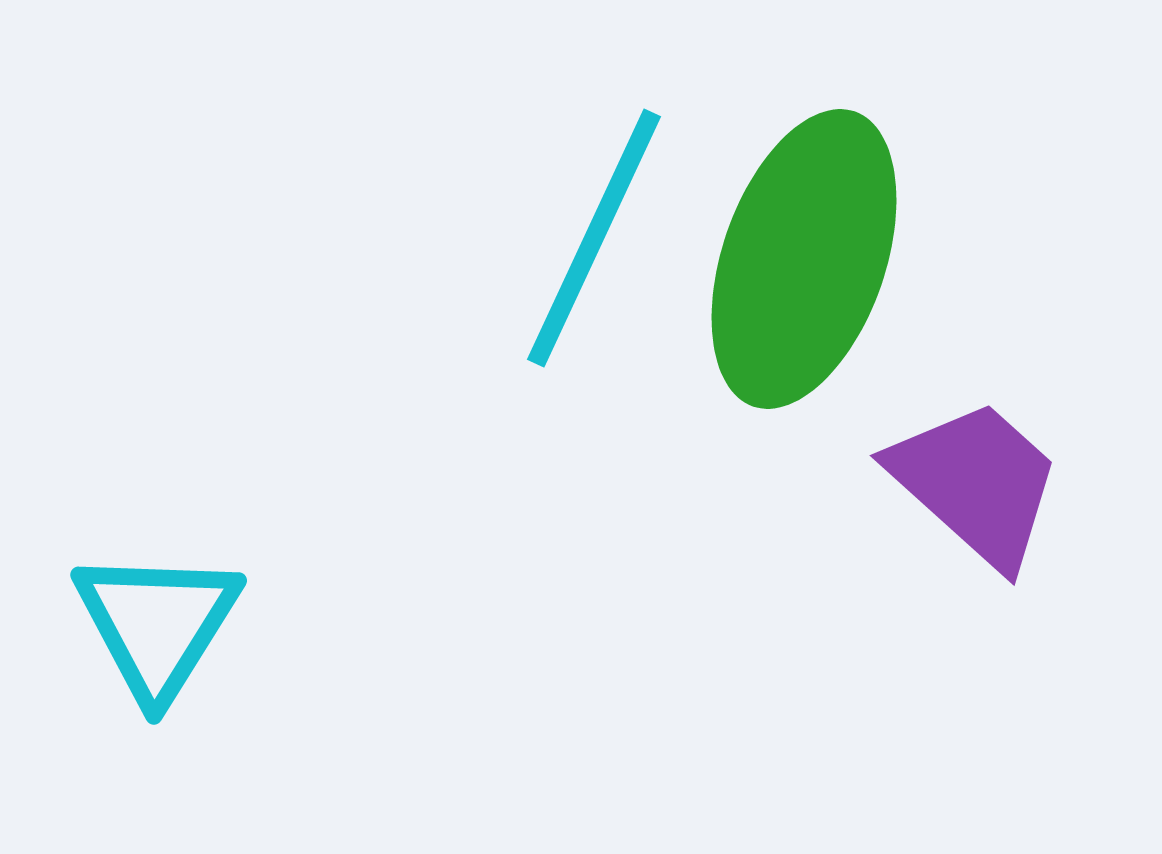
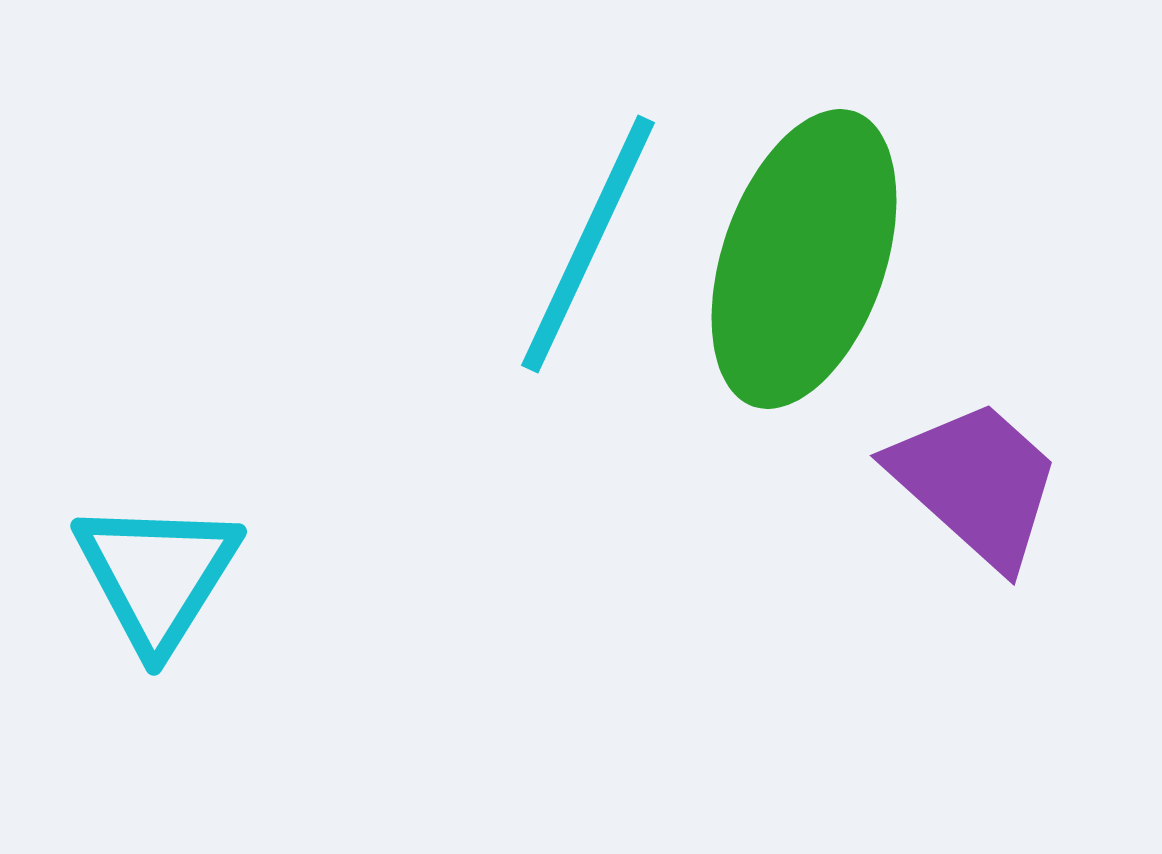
cyan line: moved 6 px left, 6 px down
cyan triangle: moved 49 px up
